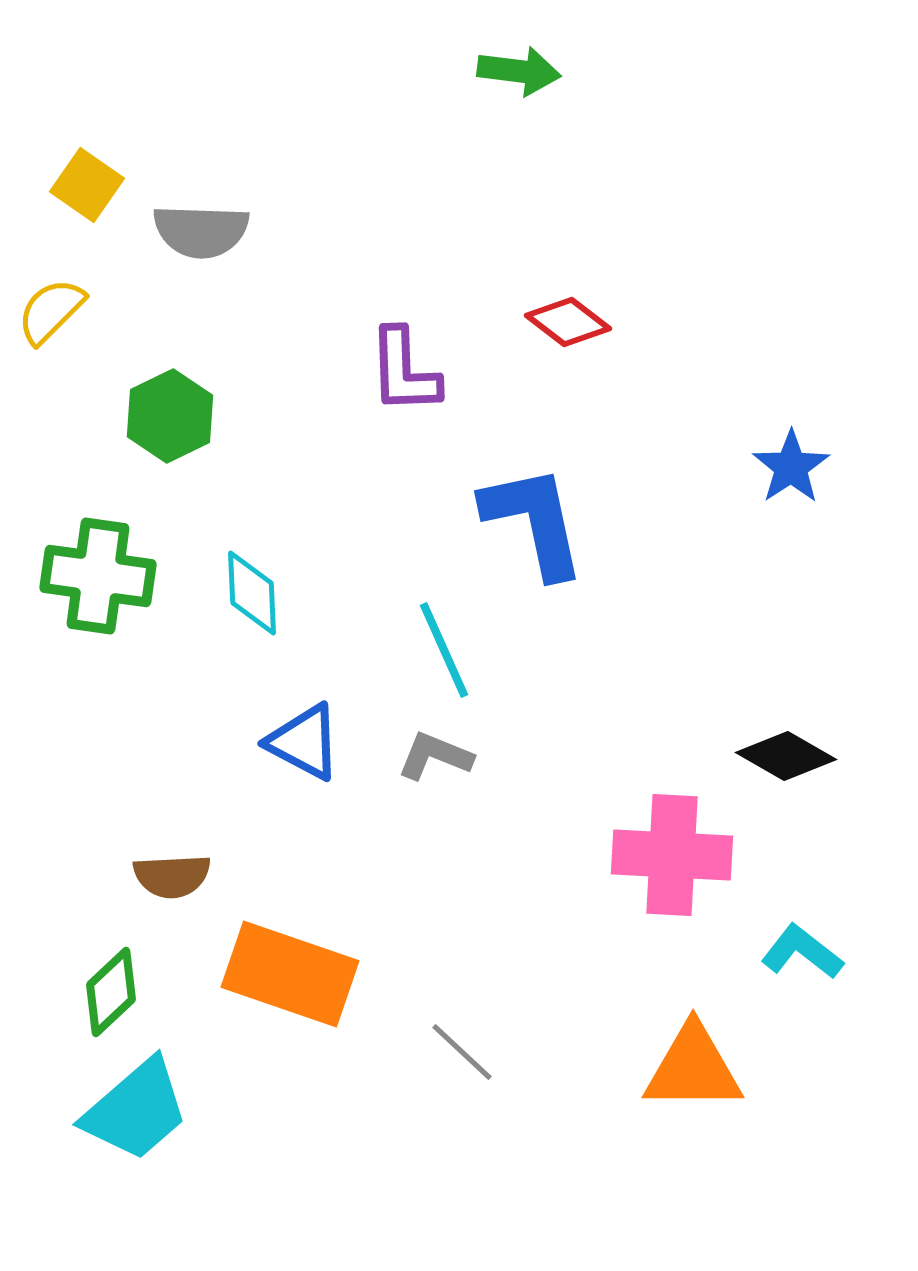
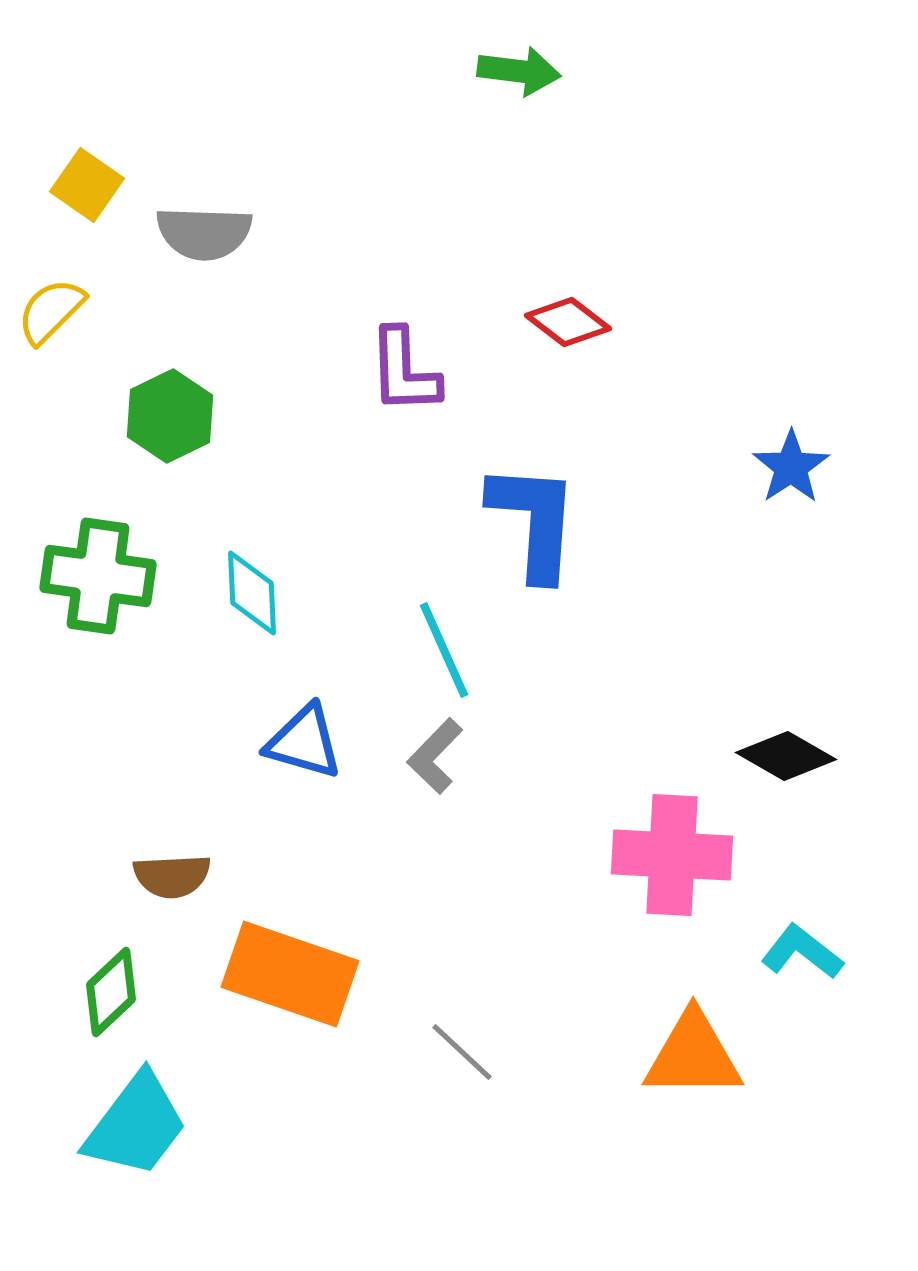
gray semicircle: moved 3 px right, 2 px down
blue L-shape: rotated 16 degrees clockwise
blue triangle: rotated 12 degrees counterclockwise
gray L-shape: rotated 68 degrees counterclockwise
orange triangle: moved 13 px up
cyan trapezoid: moved 15 px down; rotated 12 degrees counterclockwise
